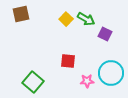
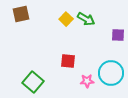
purple square: moved 13 px right, 1 px down; rotated 24 degrees counterclockwise
